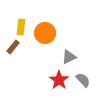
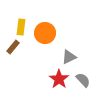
red star: moved 1 px up
